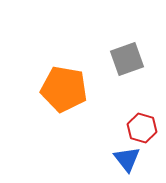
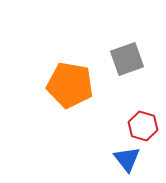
orange pentagon: moved 6 px right, 4 px up
red hexagon: moved 1 px right, 2 px up
